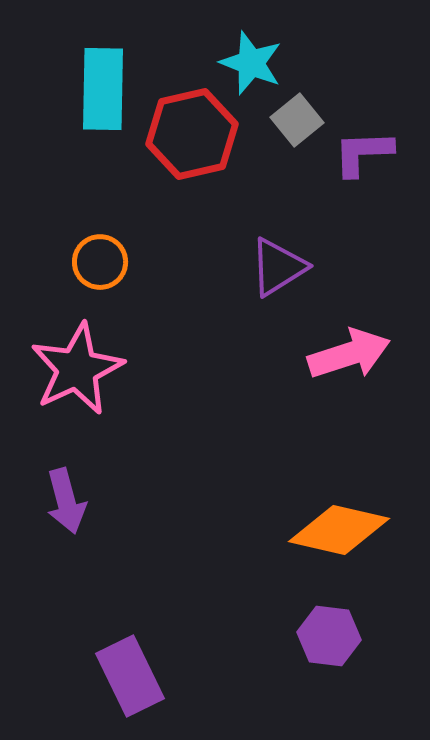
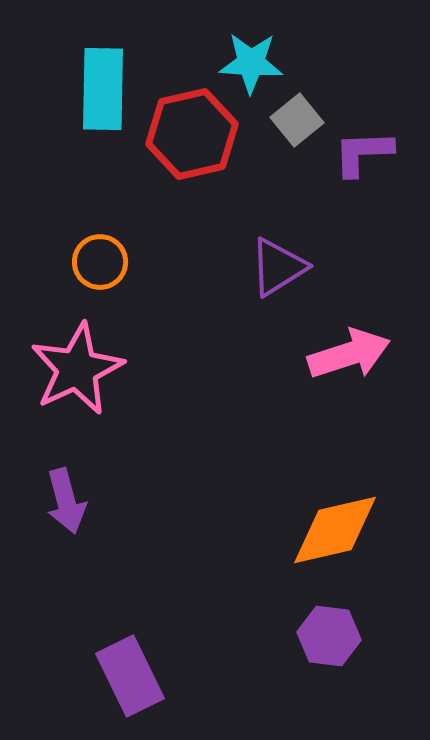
cyan star: rotated 18 degrees counterclockwise
orange diamond: moved 4 px left; rotated 26 degrees counterclockwise
